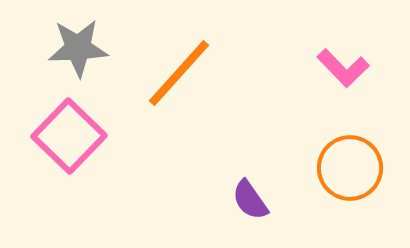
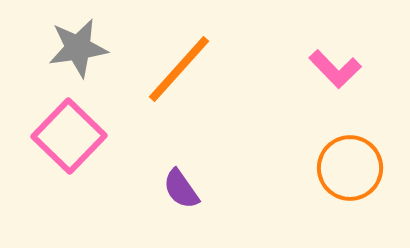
gray star: rotated 6 degrees counterclockwise
pink L-shape: moved 8 px left, 1 px down
orange line: moved 4 px up
purple semicircle: moved 69 px left, 11 px up
